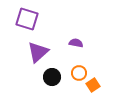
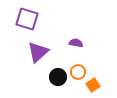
orange circle: moved 1 px left, 1 px up
black circle: moved 6 px right
